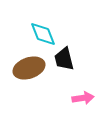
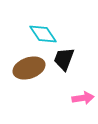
cyan diamond: rotated 12 degrees counterclockwise
black trapezoid: rotated 35 degrees clockwise
